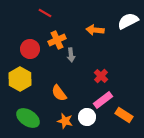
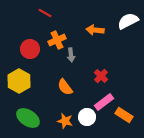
yellow hexagon: moved 1 px left, 2 px down
orange semicircle: moved 6 px right, 6 px up
pink rectangle: moved 1 px right, 2 px down
